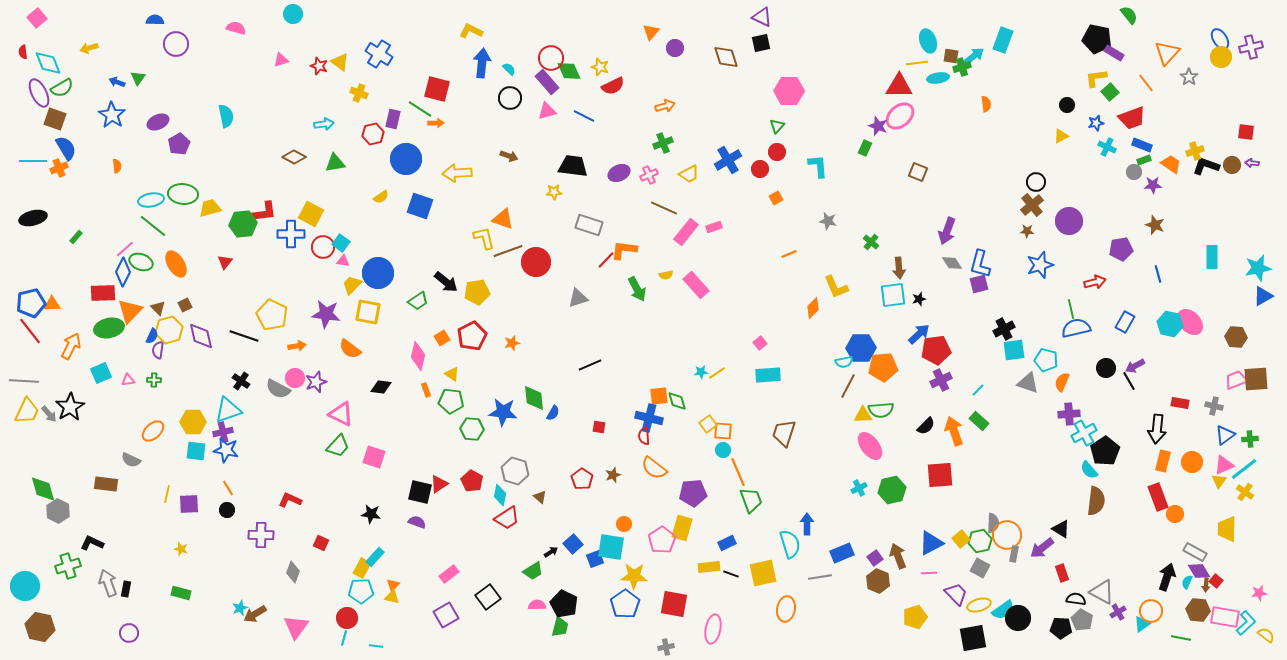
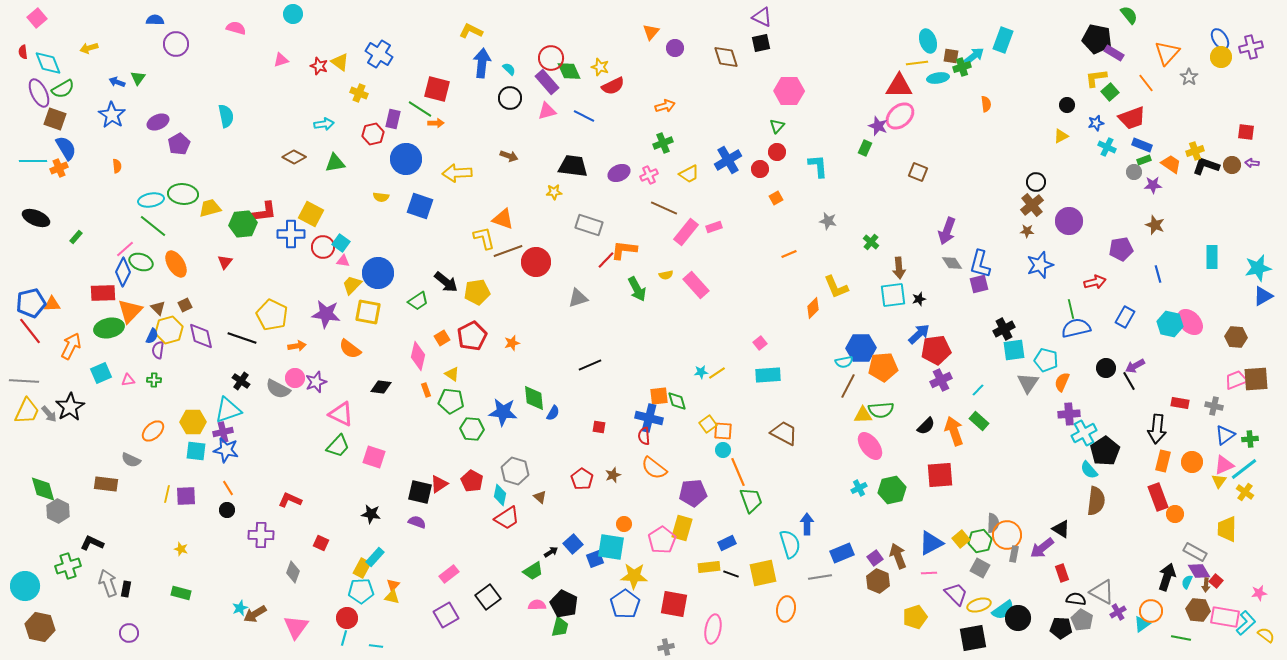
green semicircle at (62, 88): moved 1 px right, 1 px down
yellow semicircle at (381, 197): rotated 42 degrees clockwise
black ellipse at (33, 218): moved 3 px right; rotated 36 degrees clockwise
blue rectangle at (1125, 322): moved 5 px up
black line at (244, 336): moved 2 px left, 2 px down
gray triangle at (1028, 383): rotated 45 degrees clockwise
brown trapezoid at (784, 433): rotated 100 degrees clockwise
purple square at (189, 504): moved 3 px left, 8 px up
